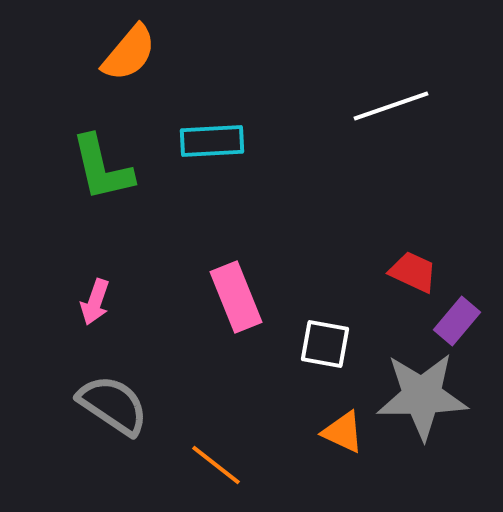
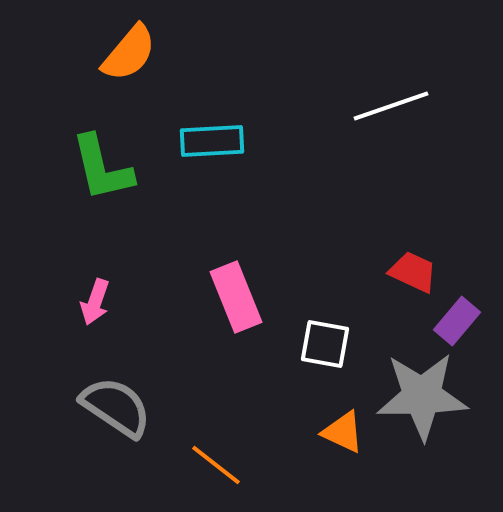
gray semicircle: moved 3 px right, 2 px down
